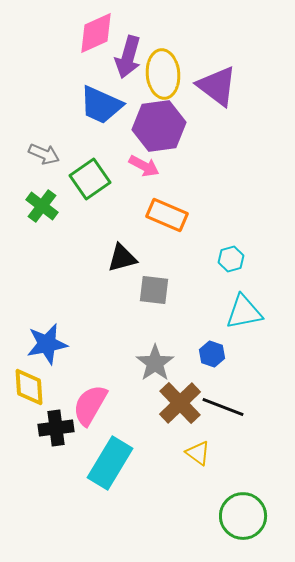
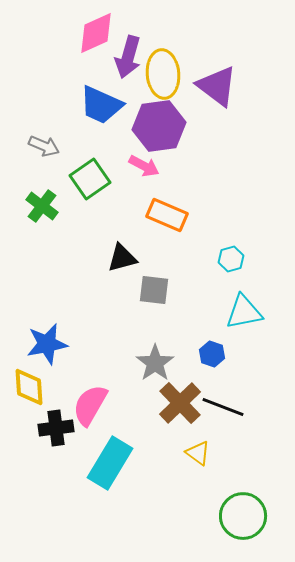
gray arrow: moved 8 px up
